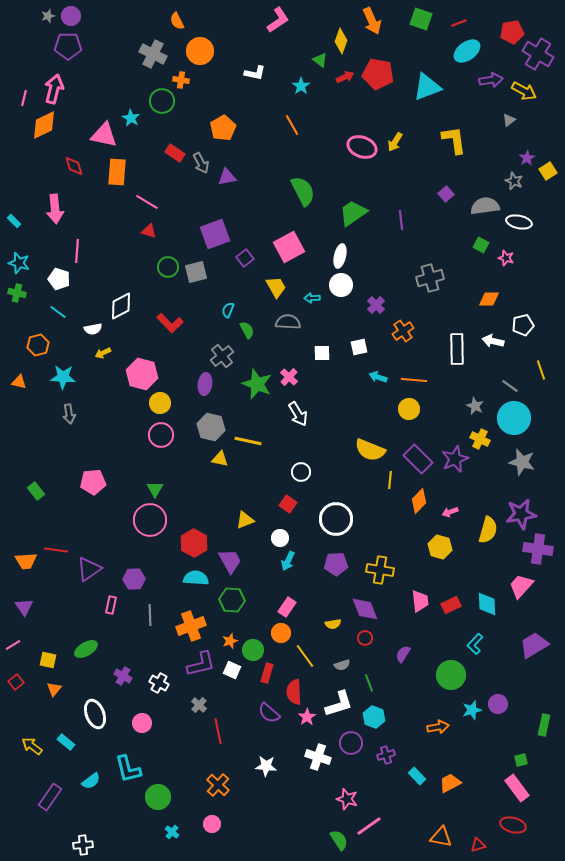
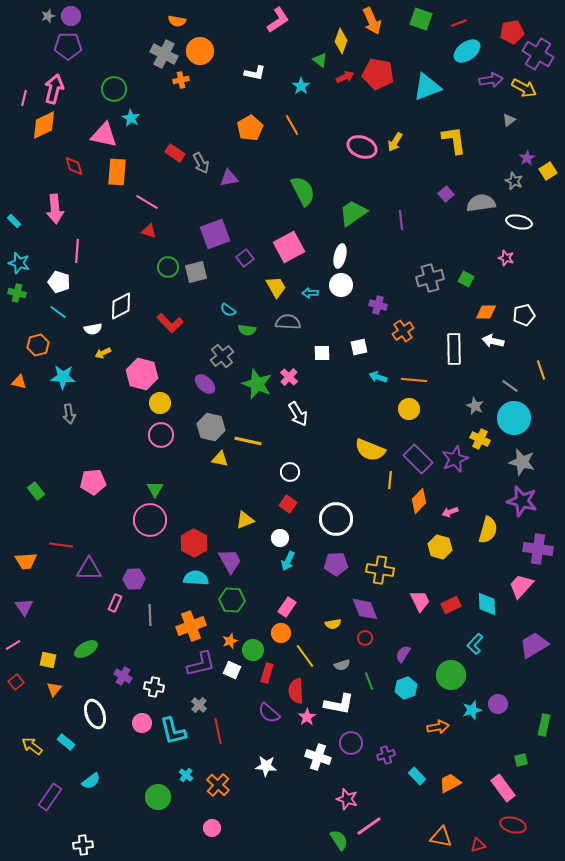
orange semicircle at (177, 21): rotated 54 degrees counterclockwise
gray cross at (153, 54): moved 11 px right
orange cross at (181, 80): rotated 21 degrees counterclockwise
yellow arrow at (524, 91): moved 3 px up
green circle at (162, 101): moved 48 px left, 12 px up
orange pentagon at (223, 128): moved 27 px right
purple triangle at (227, 177): moved 2 px right, 1 px down
gray semicircle at (485, 206): moved 4 px left, 3 px up
green square at (481, 245): moved 15 px left, 34 px down
white pentagon at (59, 279): moved 3 px down
cyan arrow at (312, 298): moved 2 px left, 5 px up
orange diamond at (489, 299): moved 3 px left, 13 px down
purple cross at (376, 305): moved 2 px right; rotated 30 degrees counterclockwise
cyan semicircle at (228, 310): rotated 77 degrees counterclockwise
white pentagon at (523, 325): moved 1 px right, 10 px up
green semicircle at (247, 330): rotated 126 degrees clockwise
white rectangle at (457, 349): moved 3 px left
purple ellipse at (205, 384): rotated 55 degrees counterclockwise
white circle at (301, 472): moved 11 px left
purple star at (521, 514): moved 1 px right, 13 px up; rotated 24 degrees clockwise
red line at (56, 550): moved 5 px right, 5 px up
purple triangle at (89, 569): rotated 36 degrees clockwise
pink trapezoid at (420, 601): rotated 20 degrees counterclockwise
pink rectangle at (111, 605): moved 4 px right, 2 px up; rotated 12 degrees clockwise
white cross at (159, 683): moved 5 px left, 4 px down; rotated 18 degrees counterclockwise
green line at (369, 683): moved 2 px up
red semicircle at (294, 692): moved 2 px right, 1 px up
white L-shape at (339, 704): rotated 28 degrees clockwise
cyan hexagon at (374, 717): moved 32 px right, 29 px up; rotated 20 degrees clockwise
cyan L-shape at (128, 769): moved 45 px right, 38 px up
pink rectangle at (517, 788): moved 14 px left
pink circle at (212, 824): moved 4 px down
cyan cross at (172, 832): moved 14 px right, 57 px up
